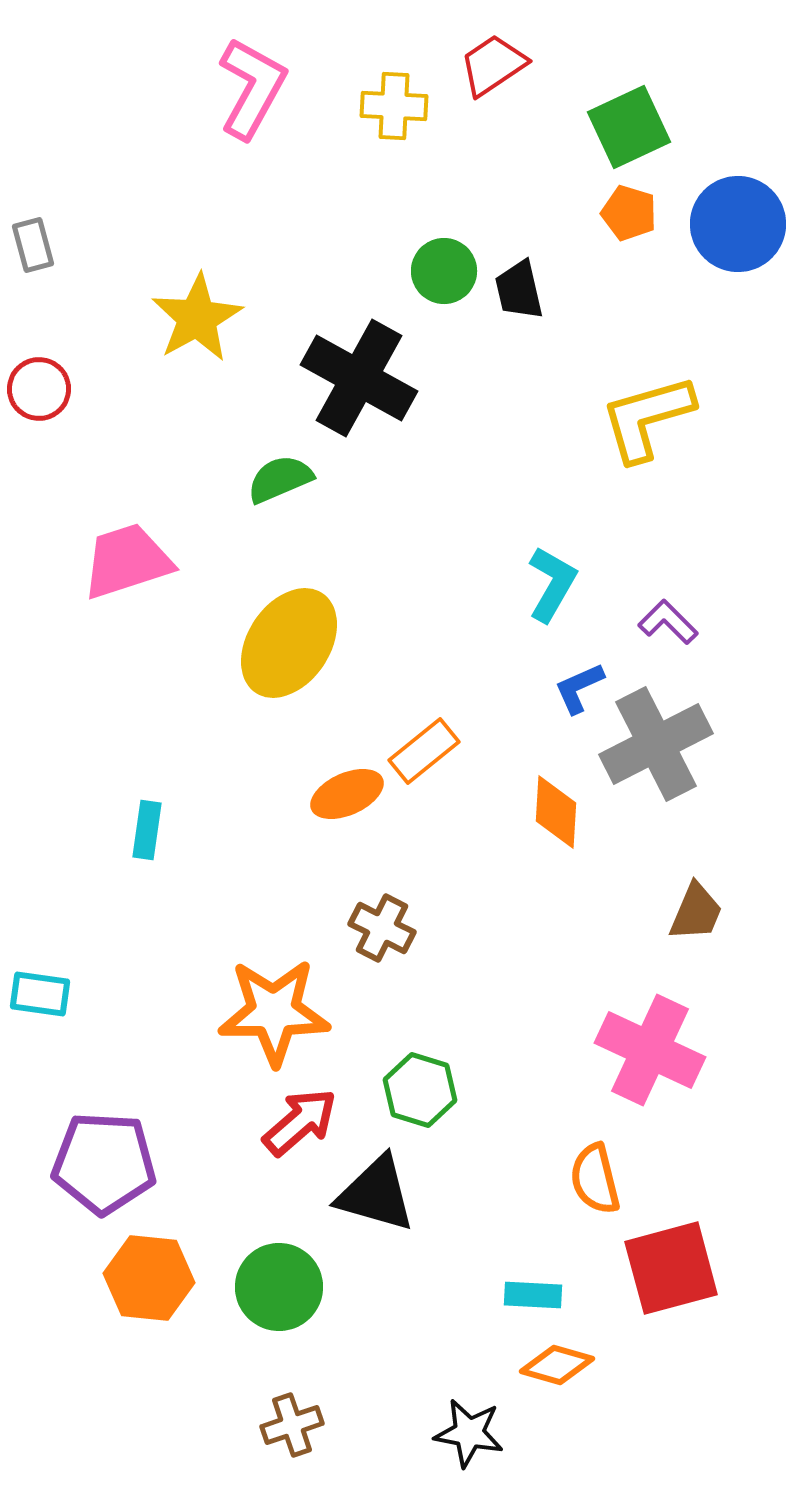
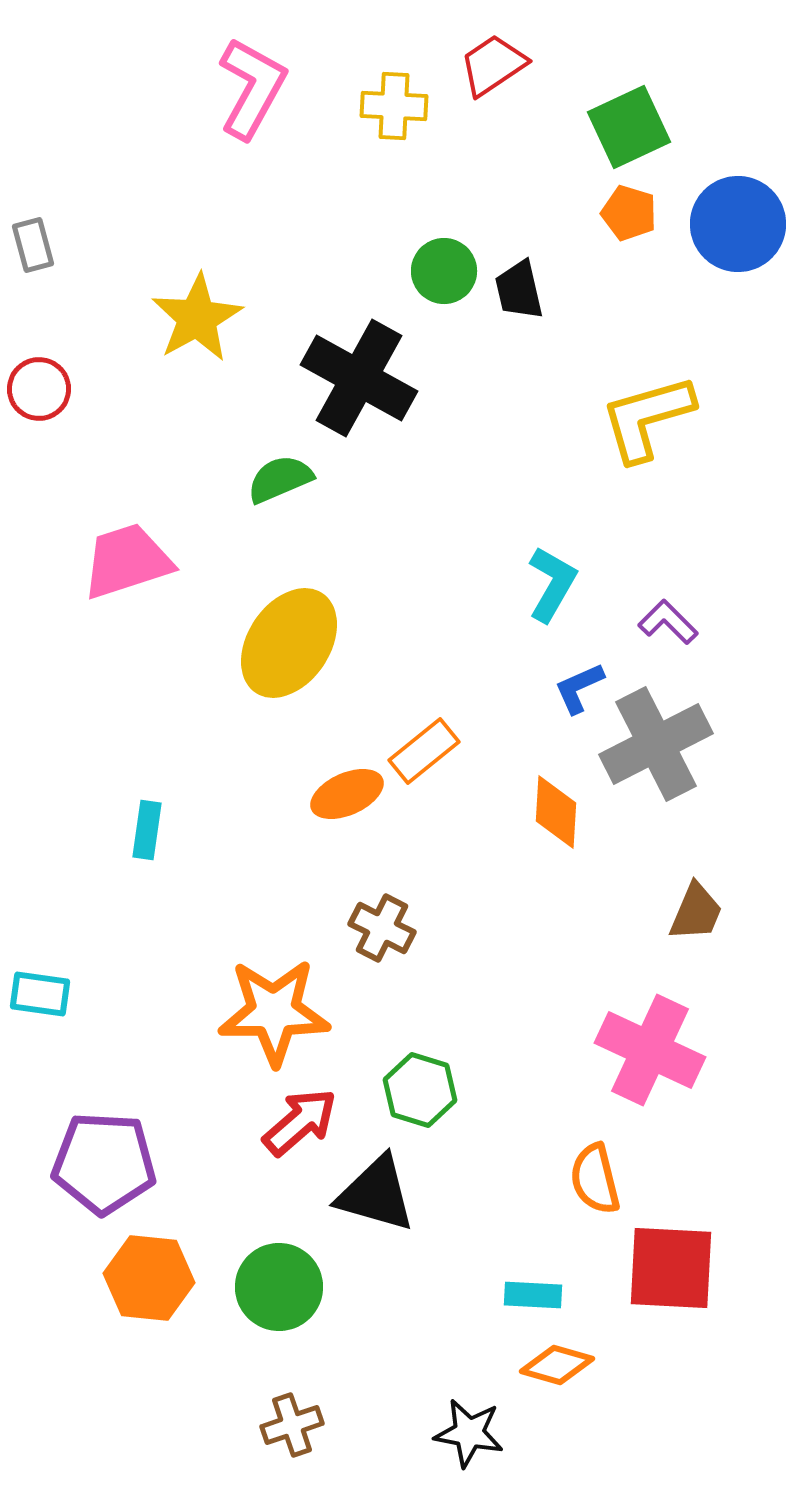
red square at (671, 1268): rotated 18 degrees clockwise
